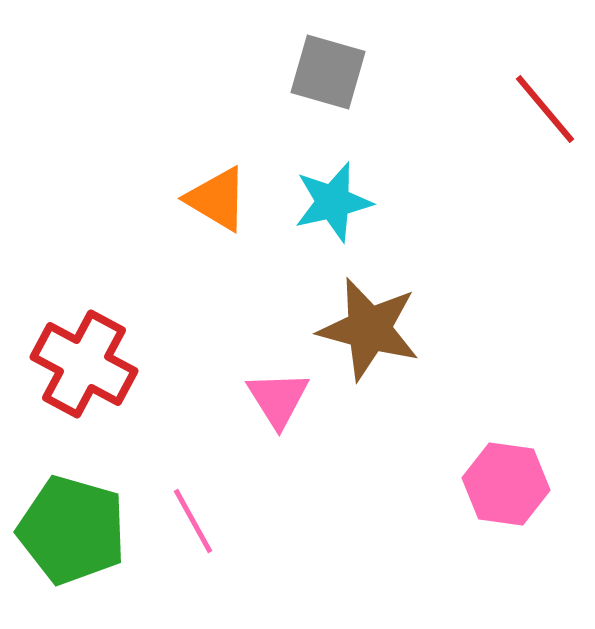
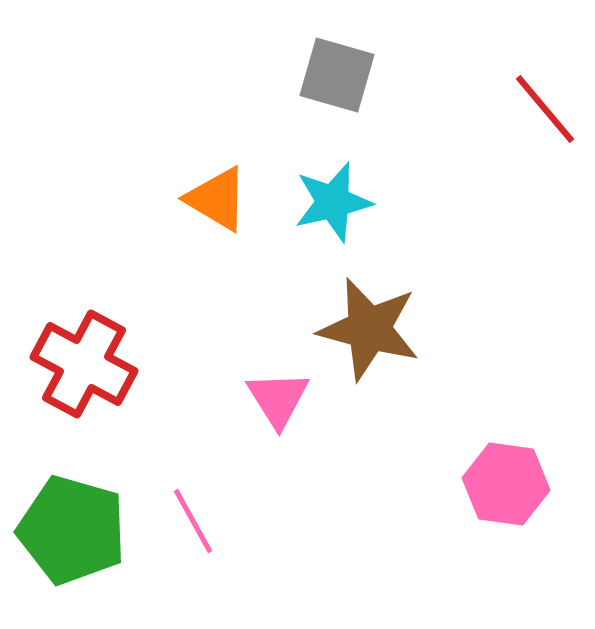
gray square: moved 9 px right, 3 px down
